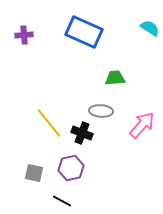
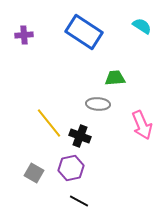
cyan semicircle: moved 8 px left, 2 px up
blue rectangle: rotated 9 degrees clockwise
gray ellipse: moved 3 px left, 7 px up
pink arrow: rotated 116 degrees clockwise
black cross: moved 2 px left, 3 px down
gray square: rotated 18 degrees clockwise
black line: moved 17 px right
